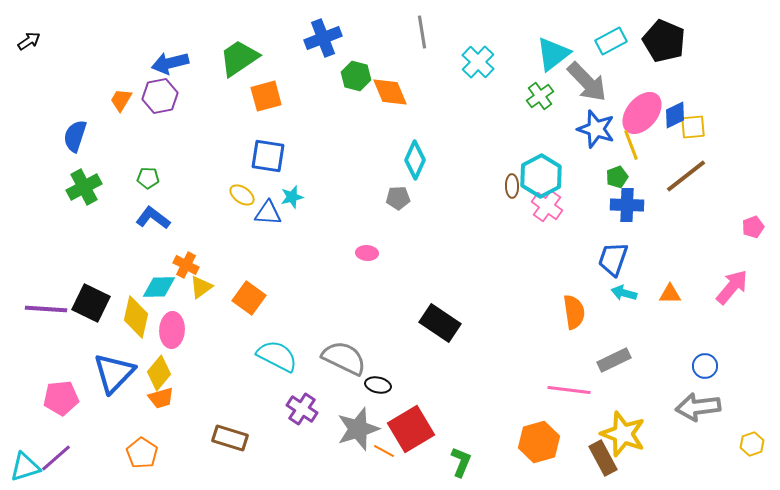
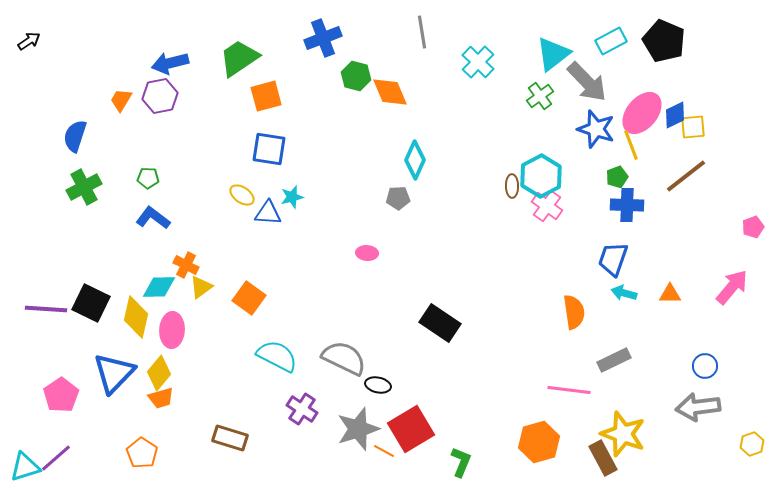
blue square at (268, 156): moved 1 px right, 7 px up
pink pentagon at (61, 398): moved 3 px up; rotated 28 degrees counterclockwise
